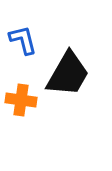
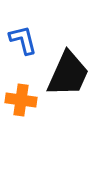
black trapezoid: rotated 6 degrees counterclockwise
